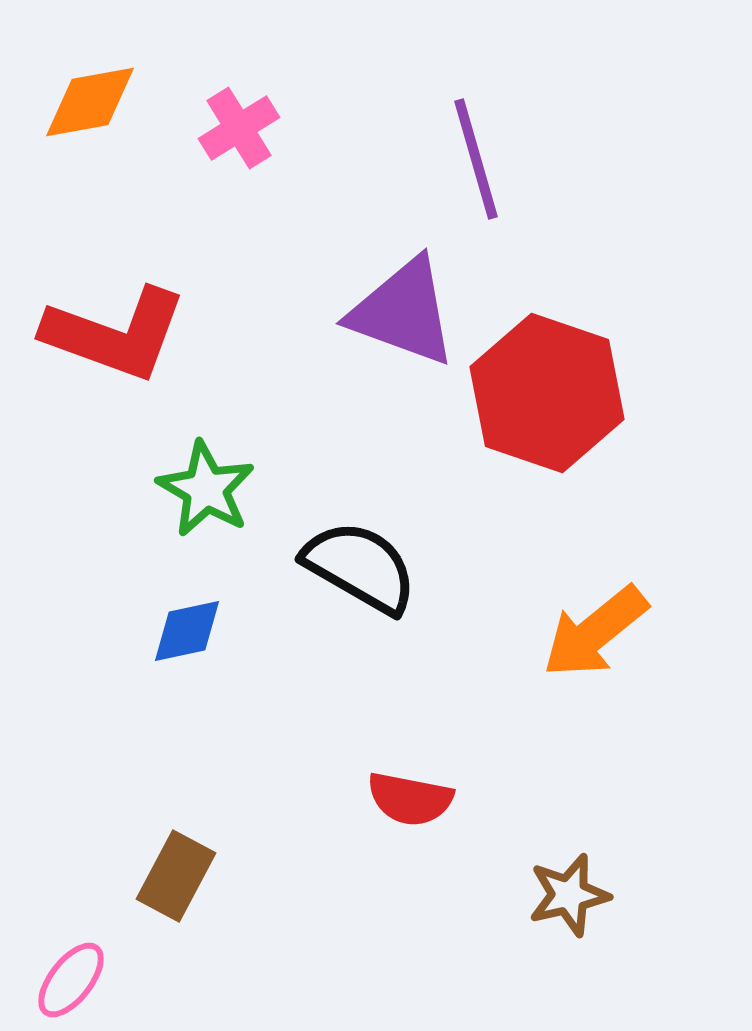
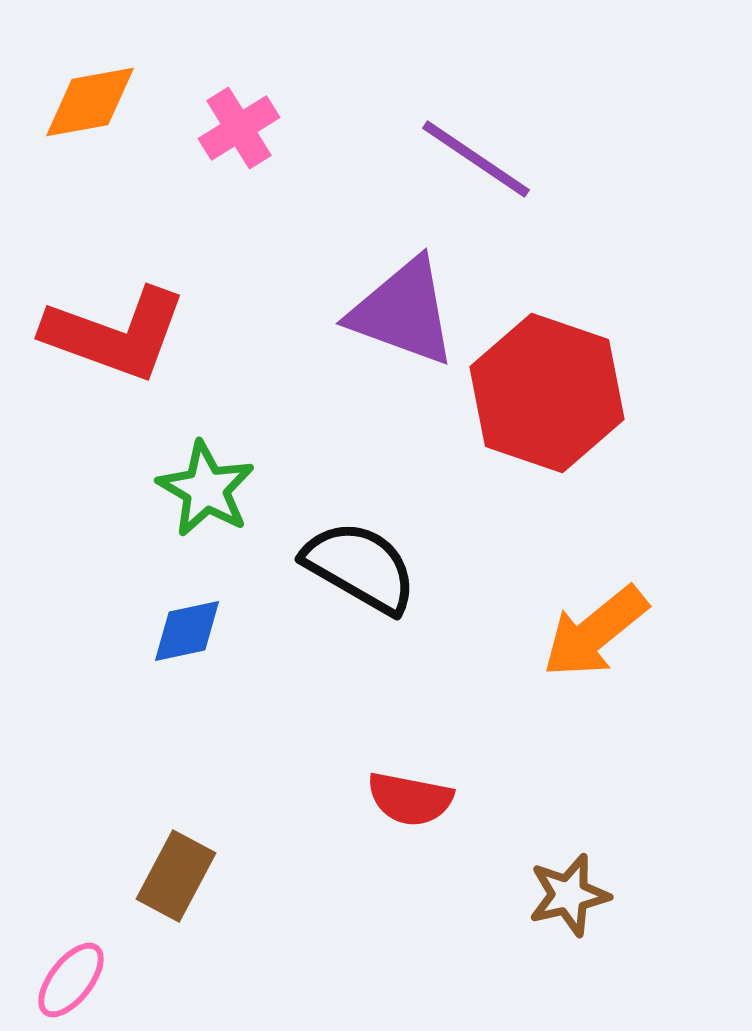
purple line: rotated 40 degrees counterclockwise
